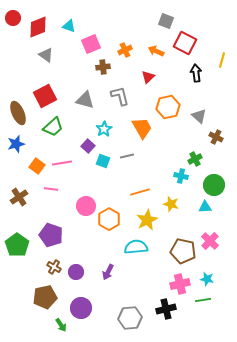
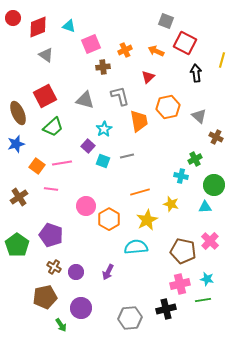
orange trapezoid at (142, 128): moved 3 px left, 7 px up; rotated 20 degrees clockwise
